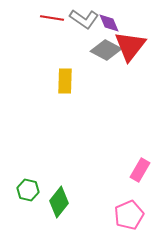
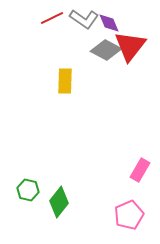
red line: rotated 35 degrees counterclockwise
